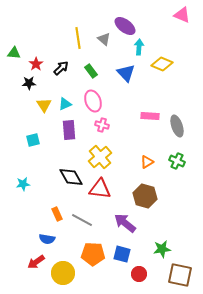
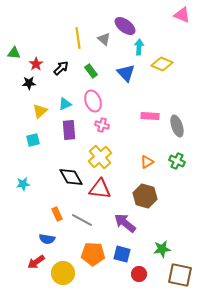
yellow triangle: moved 4 px left, 6 px down; rotated 21 degrees clockwise
